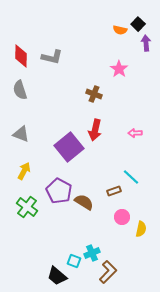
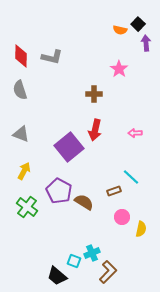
brown cross: rotated 21 degrees counterclockwise
